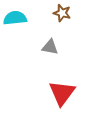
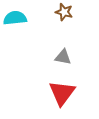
brown star: moved 2 px right, 1 px up
gray triangle: moved 13 px right, 10 px down
